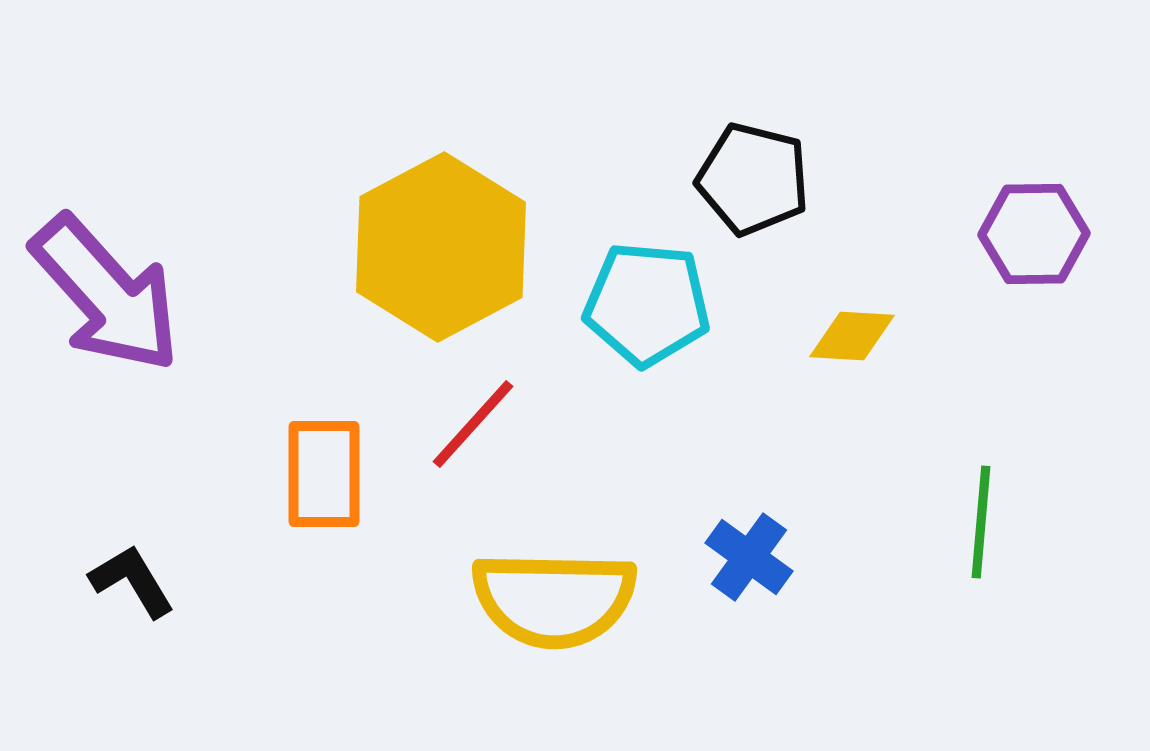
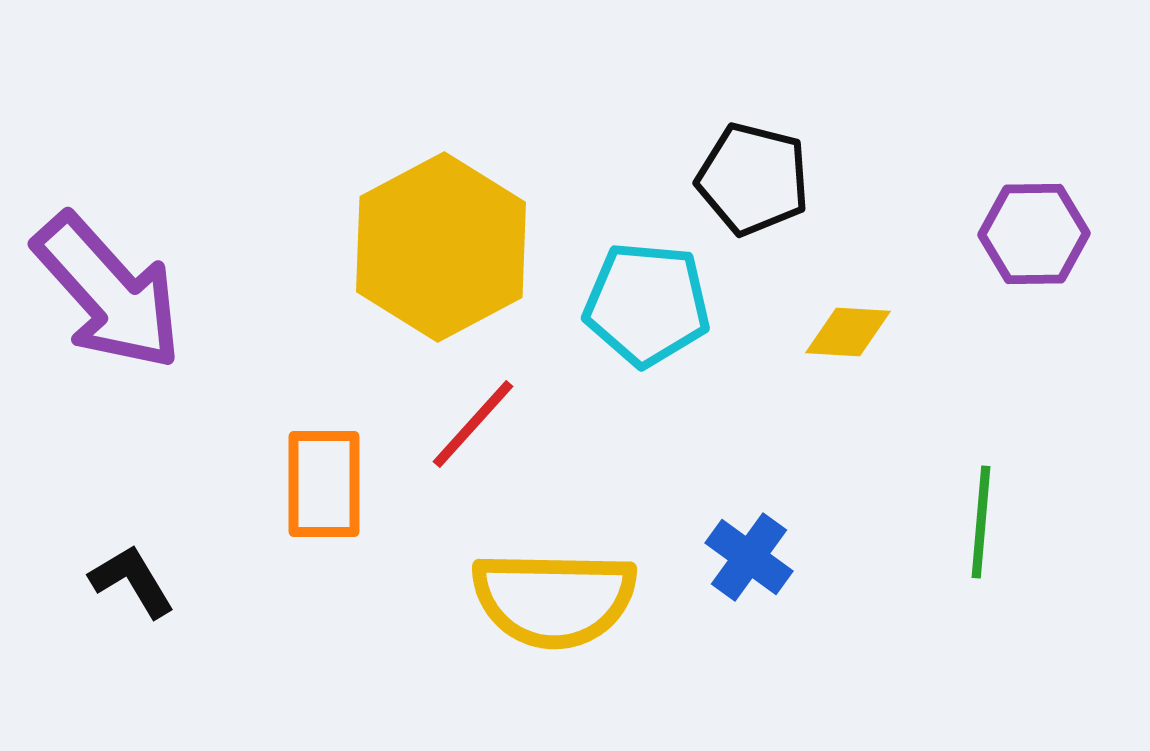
purple arrow: moved 2 px right, 2 px up
yellow diamond: moved 4 px left, 4 px up
orange rectangle: moved 10 px down
